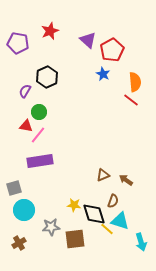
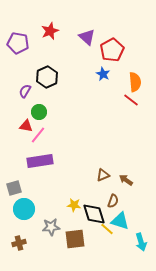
purple triangle: moved 1 px left, 3 px up
cyan circle: moved 1 px up
brown cross: rotated 16 degrees clockwise
